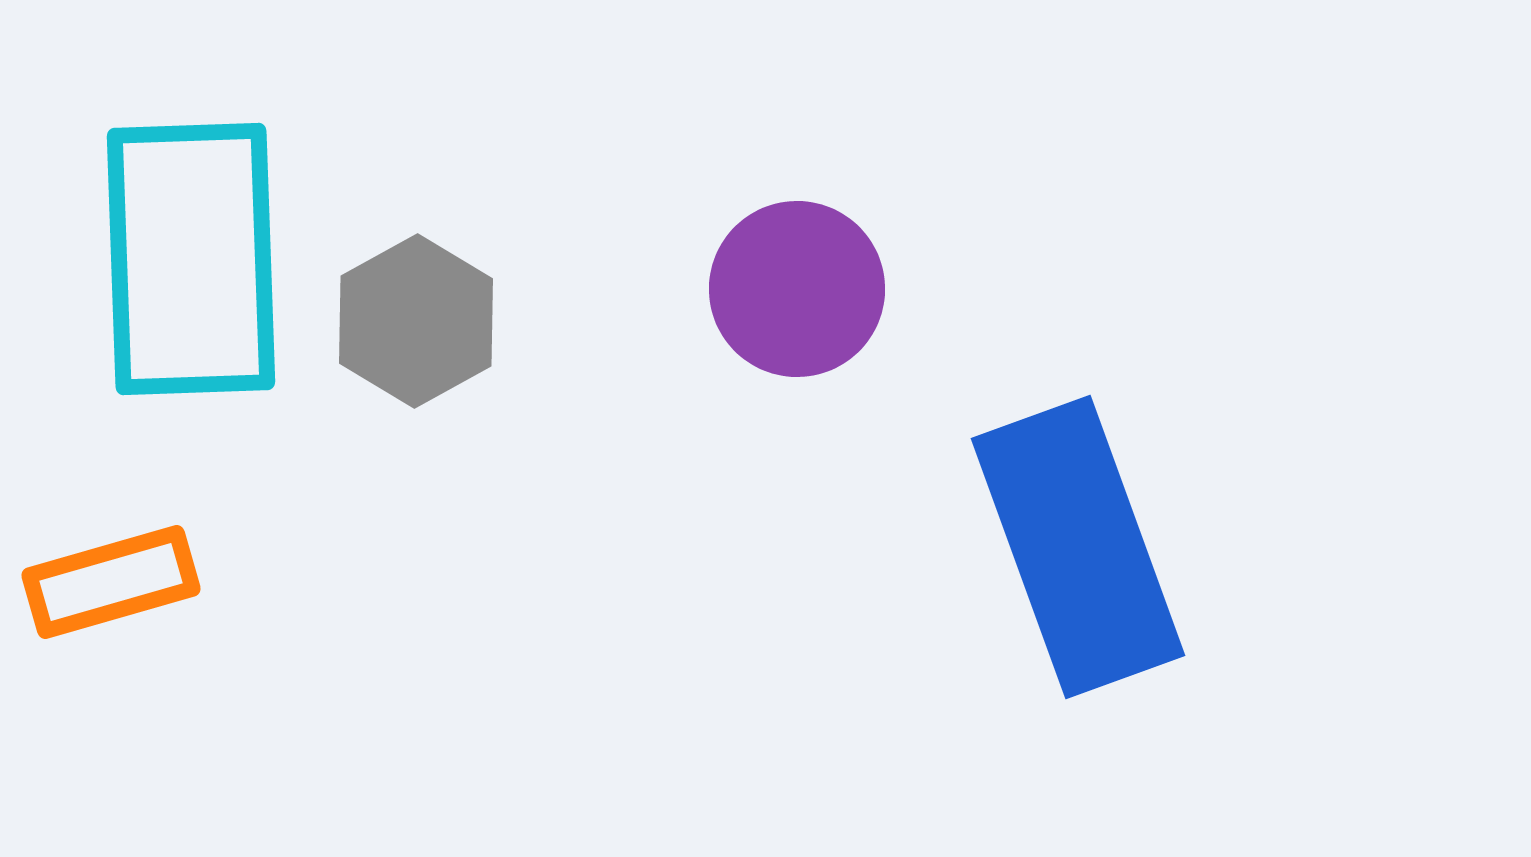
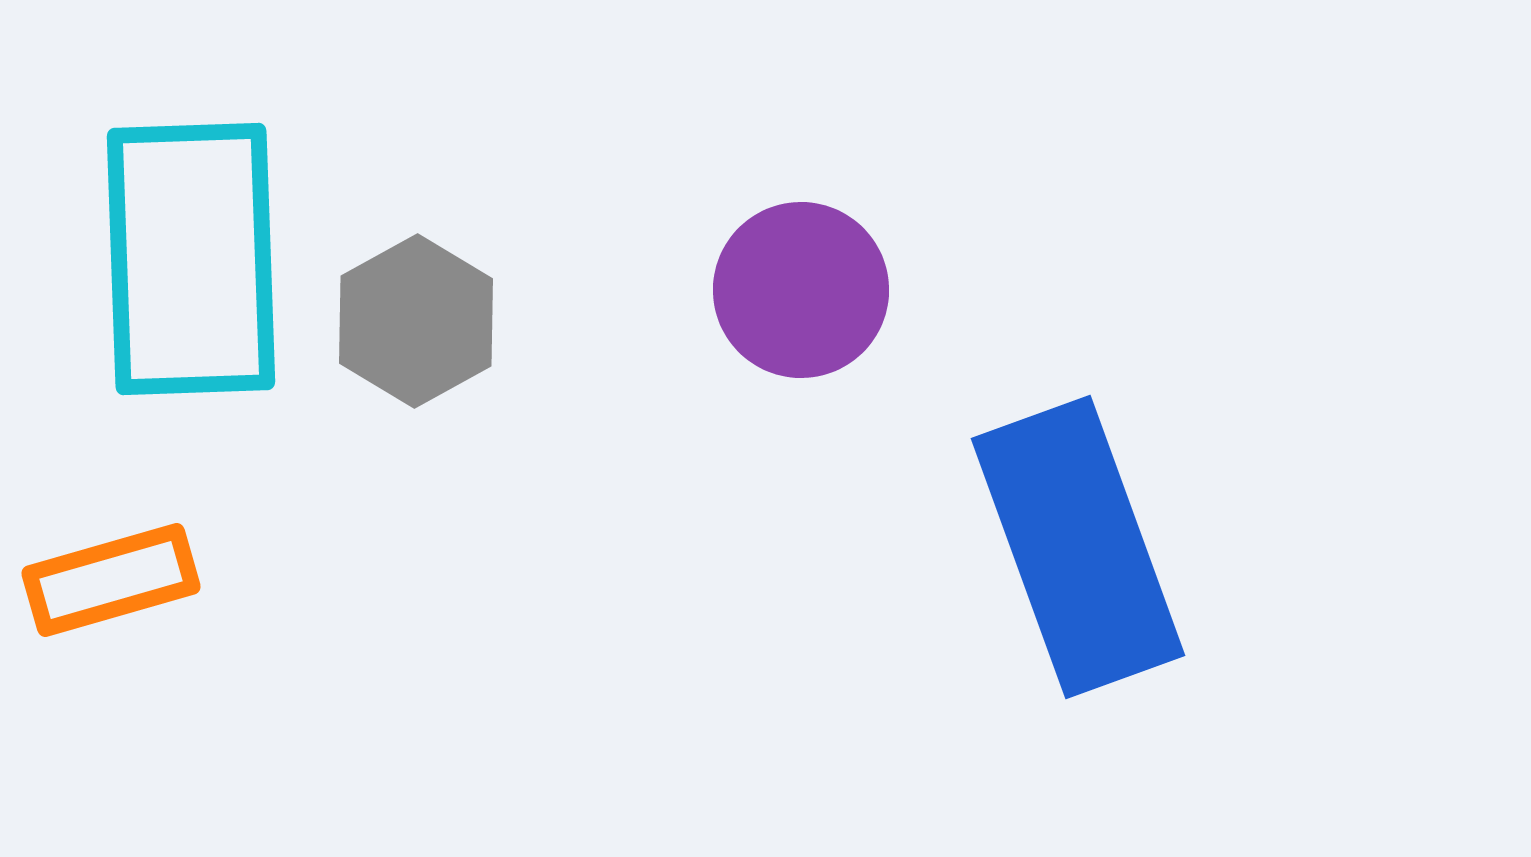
purple circle: moved 4 px right, 1 px down
orange rectangle: moved 2 px up
